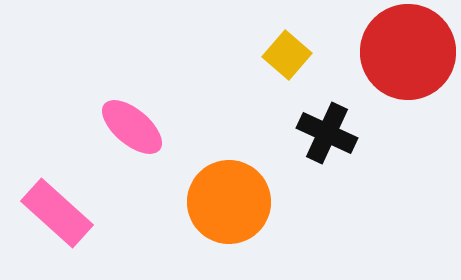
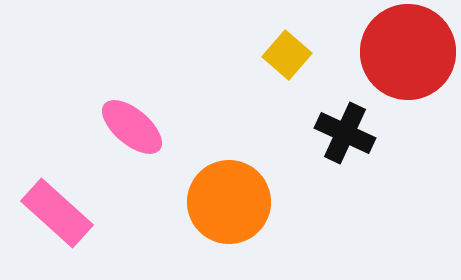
black cross: moved 18 px right
